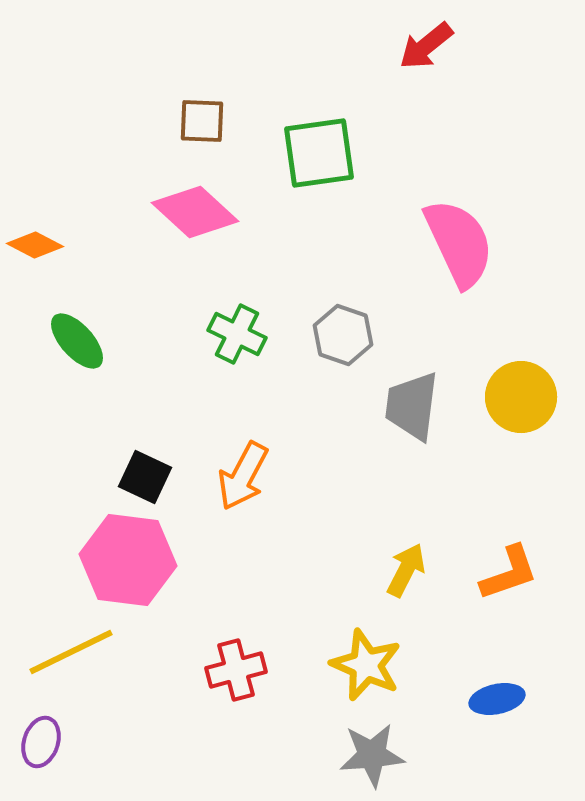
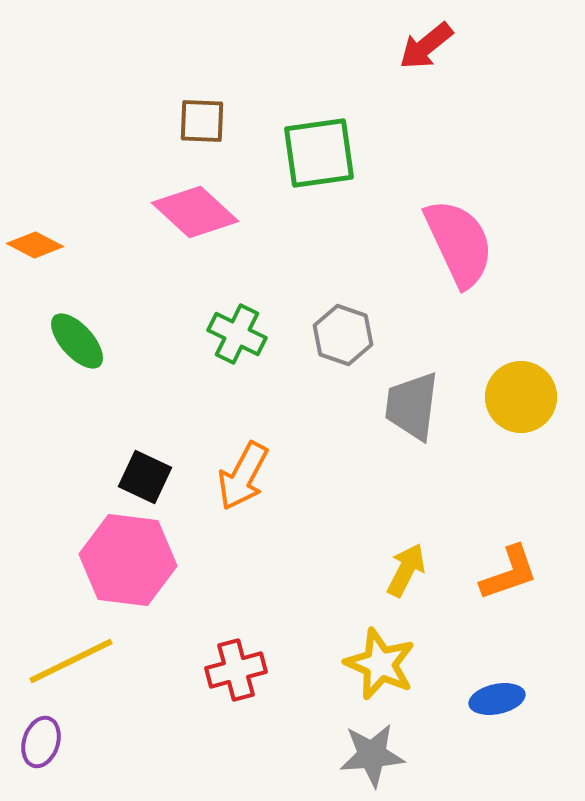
yellow line: moved 9 px down
yellow star: moved 14 px right, 1 px up
